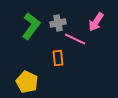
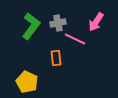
orange rectangle: moved 2 px left
